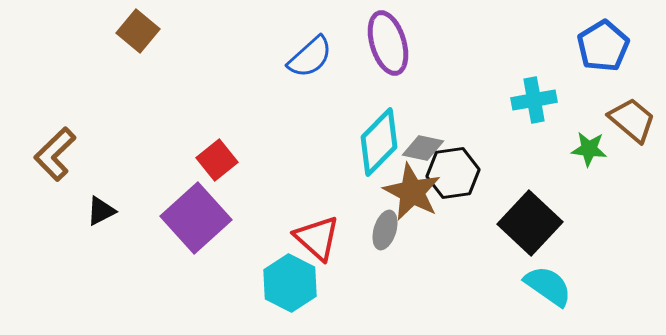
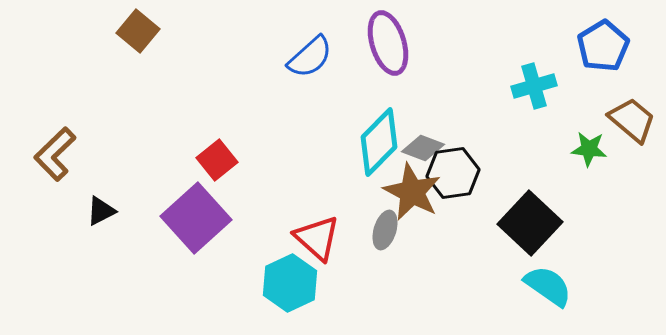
cyan cross: moved 14 px up; rotated 6 degrees counterclockwise
gray diamond: rotated 9 degrees clockwise
cyan hexagon: rotated 8 degrees clockwise
